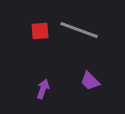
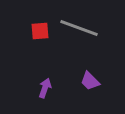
gray line: moved 2 px up
purple arrow: moved 2 px right, 1 px up
